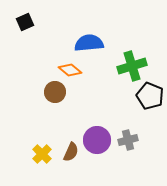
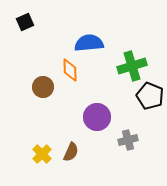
orange diamond: rotated 50 degrees clockwise
brown circle: moved 12 px left, 5 px up
purple circle: moved 23 px up
